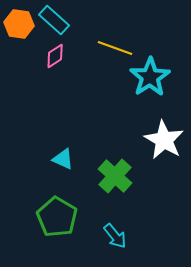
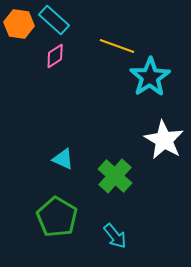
yellow line: moved 2 px right, 2 px up
